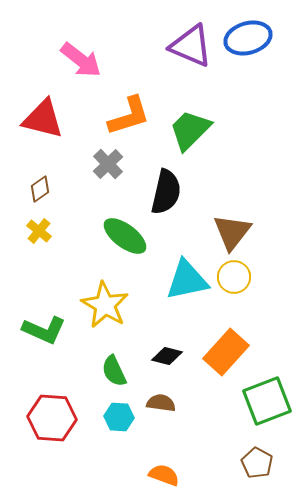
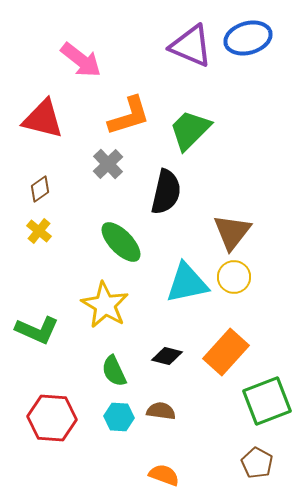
green ellipse: moved 4 px left, 6 px down; rotated 9 degrees clockwise
cyan triangle: moved 3 px down
green L-shape: moved 7 px left
brown semicircle: moved 8 px down
